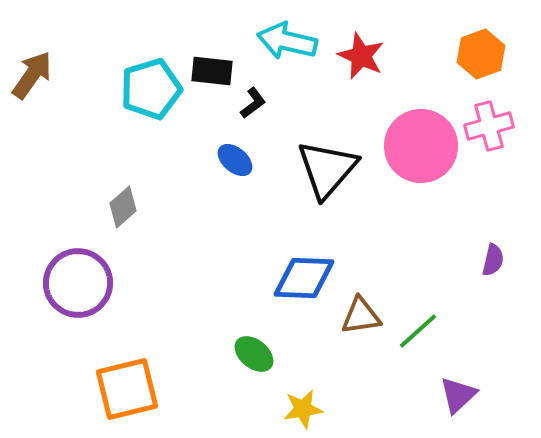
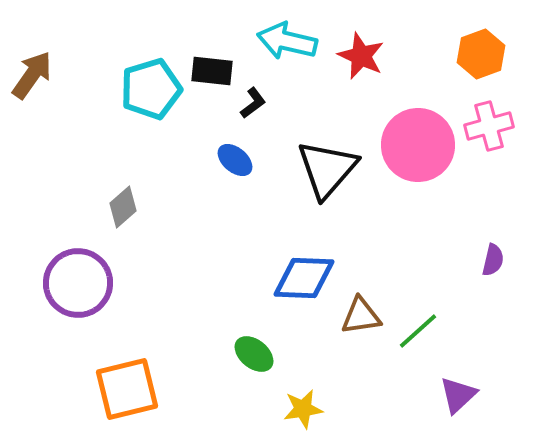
pink circle: moved 3 px left, 1 px up
